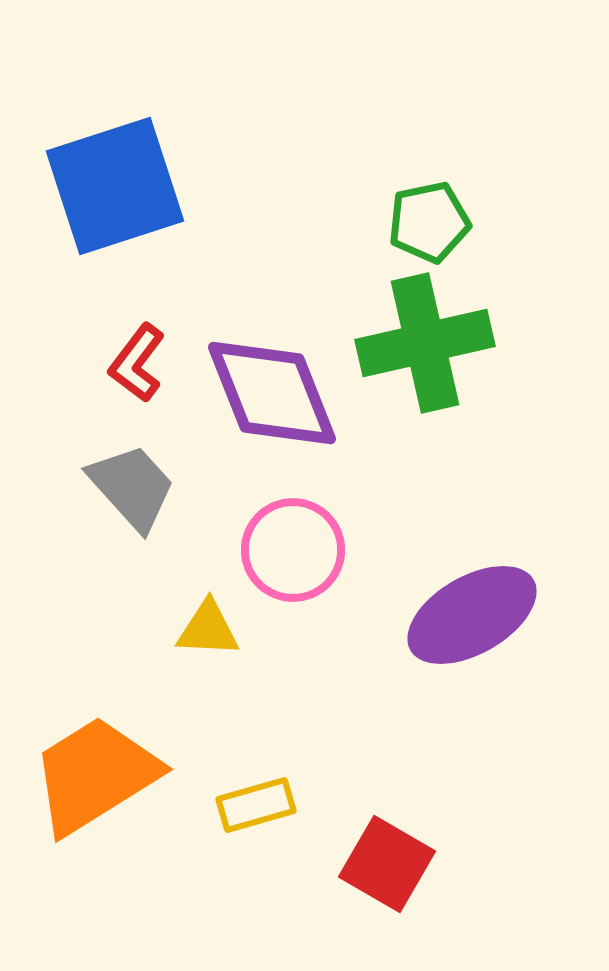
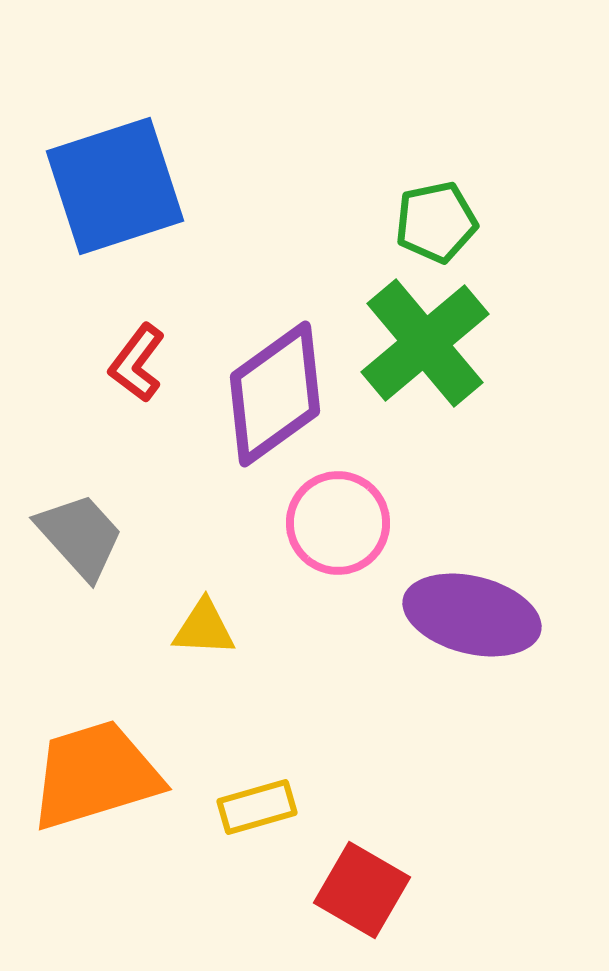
green pentagon: moved 7 px right
green cross: rotated 27 degrees counterclockwise
purple diamond: moved 3 px right, 1 px down; rotated 76 degrees clockwise
gray trapezoid: moved 52 px left, 49 px down
pink circle: moved 45 px right, 27 px up
purple ellipse: rotated 44 degrees clockwise
yellow triangle: moved 4 px left, 1 px up
orange trapezoid: rotated 15 degrees clockwise
yellow rectangle: moved 1 px right, 2 px down
red square: moved 25 px left, 26 px down
